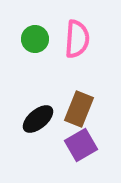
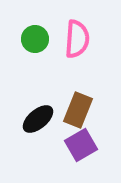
brown rectangle: moved 1 px left, 1 px down
